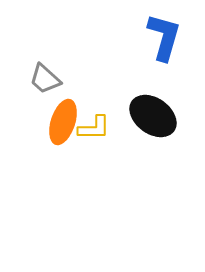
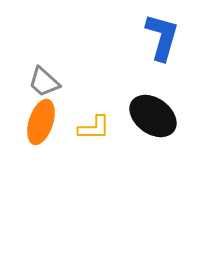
blue L-shape: moved 2 px left
gray trapezoid: moved 1 px left, 3 px down
orange ellipse: moved 22 px left
